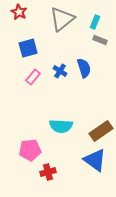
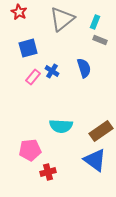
blue cross: moved 8 px left
